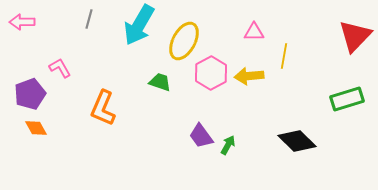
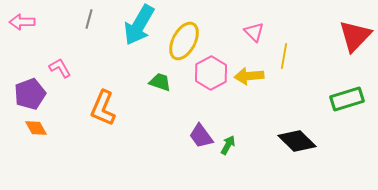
pink triangle: rotated 45 degrees clockwise
